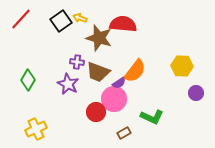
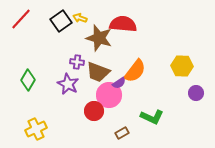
pink circle: moved 5 px left, 4 px up
red circle: moved 2 px left, 1 px up
brown rectangle: moved 2 px left
